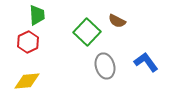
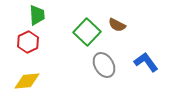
brown semicircle: moved 4 px down
gray ellipse: moved 1 px left, 1 px up; rotated 15 degrees counterclockwise
